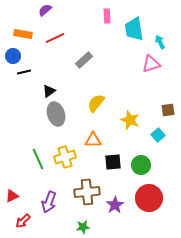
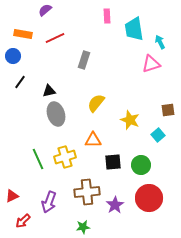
gray rectangle: rotated 30 degrees counterclockwise
black line: moved 4 px left, 10 px down; rotated 40 degrees counterclockwise
black triangle: rotated 24 degrees clockwise
